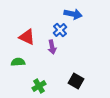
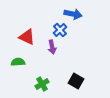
green cross: moved 3 px right, 2 px up
